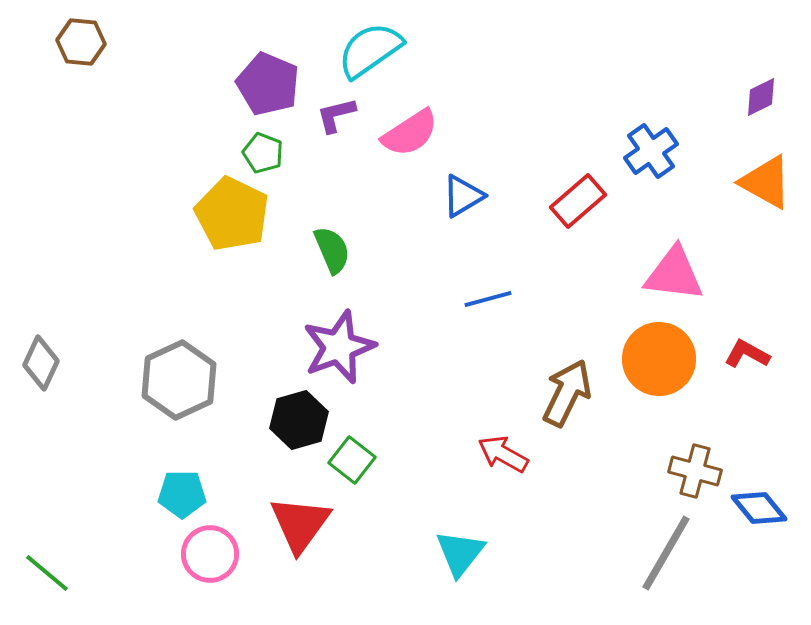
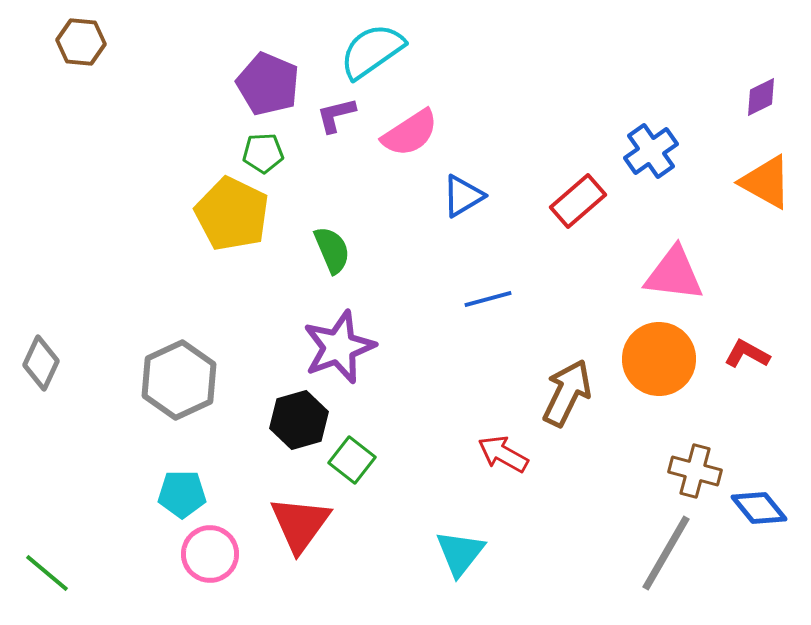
cyan semicircle: moved 2 px right, 1 px down
green pentagon: rotated 24 degrees counterclockwise
